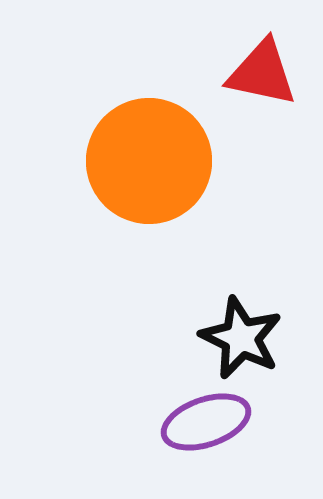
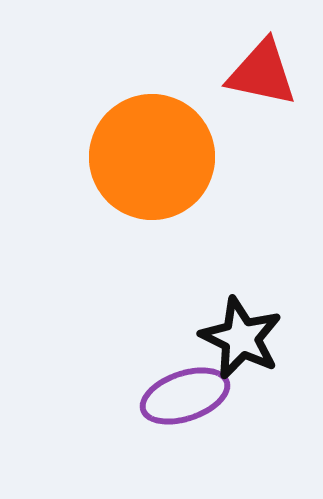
orange circle: moved 3 px right, 4 px up
purple ellipse: moved 21 px left, 26 px up
